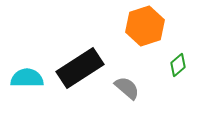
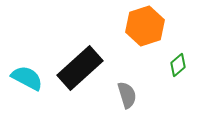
black rectangle: rotated 9 degrees counterclockwise
cyan semicircle: rotated 28 degrees clockwise
gray semicircle: moved 7 px down; rotated 32 degrees clockwise
